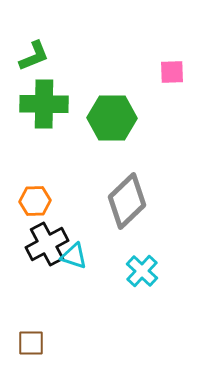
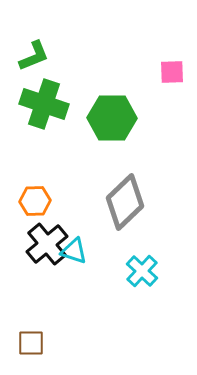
green cross: rotated 18 degrees clockwise
gray diamond: moved 2 px left, 1 px down
black cross: rotated 12 degrees counterclockwise
cyan triangle: moved 5 px up
